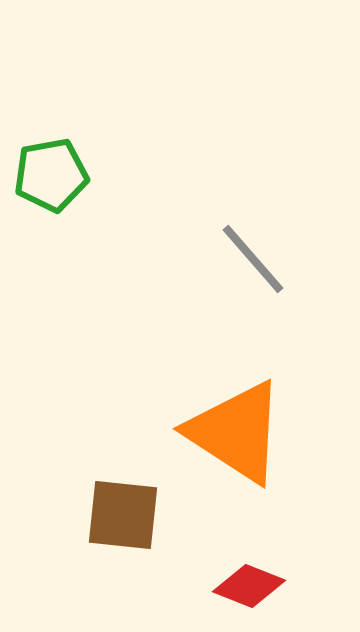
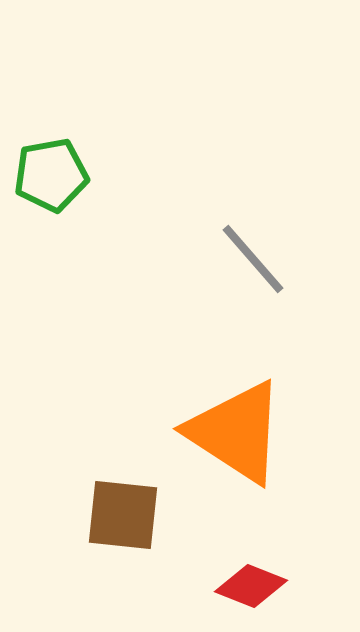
red diamond: moved 2 px right
